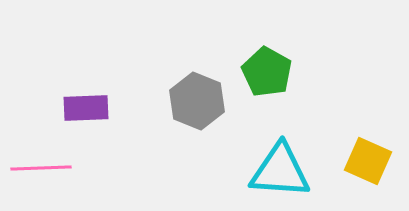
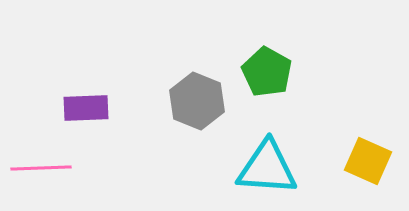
cyan triangle: moved 13 px left, 3 px up
